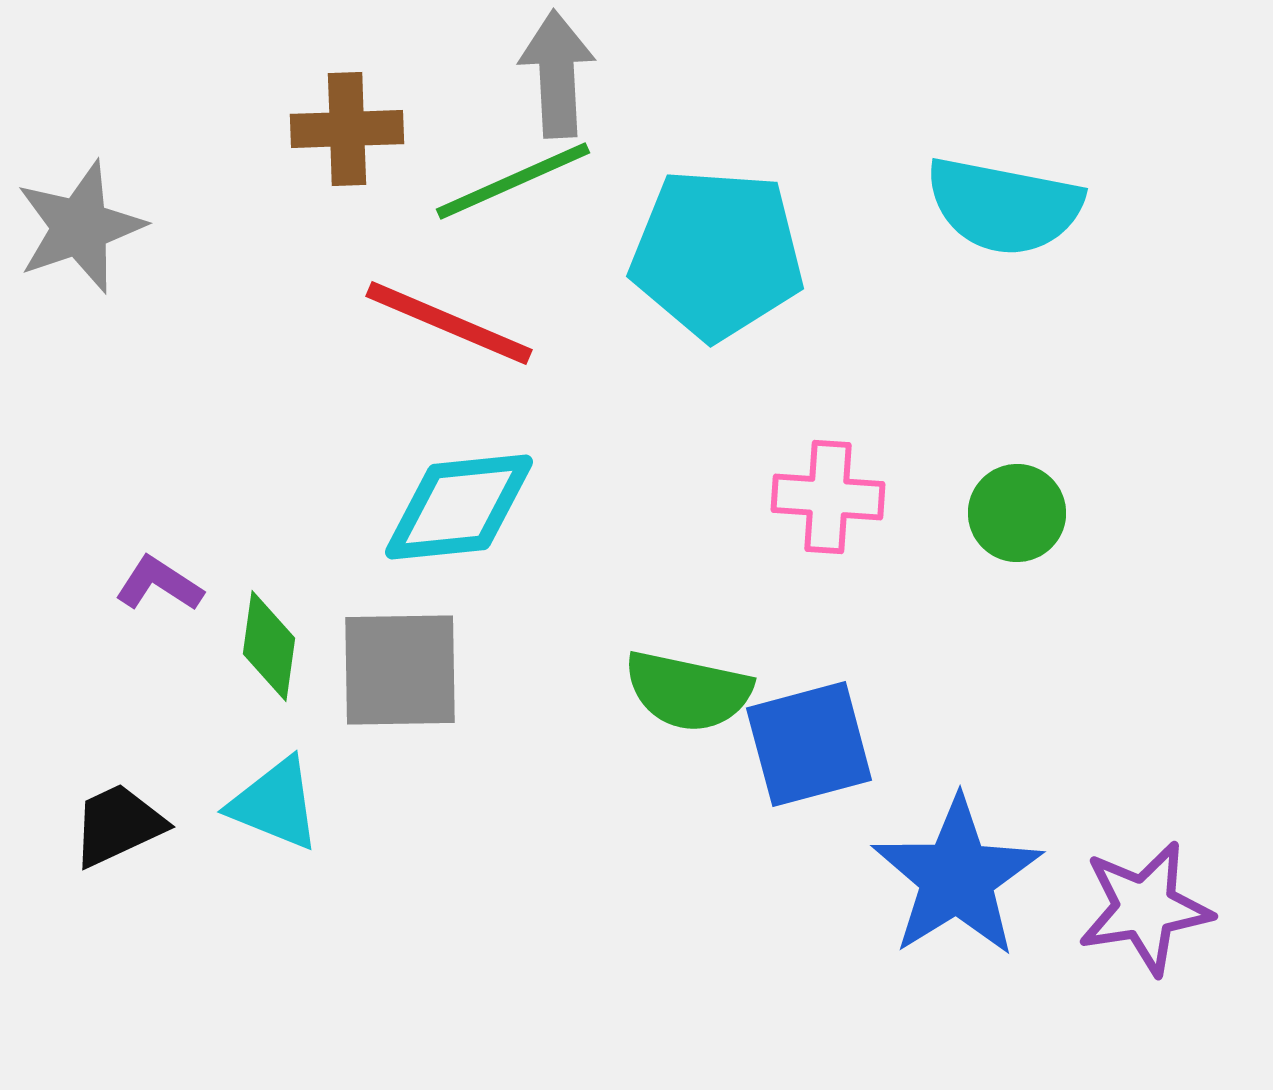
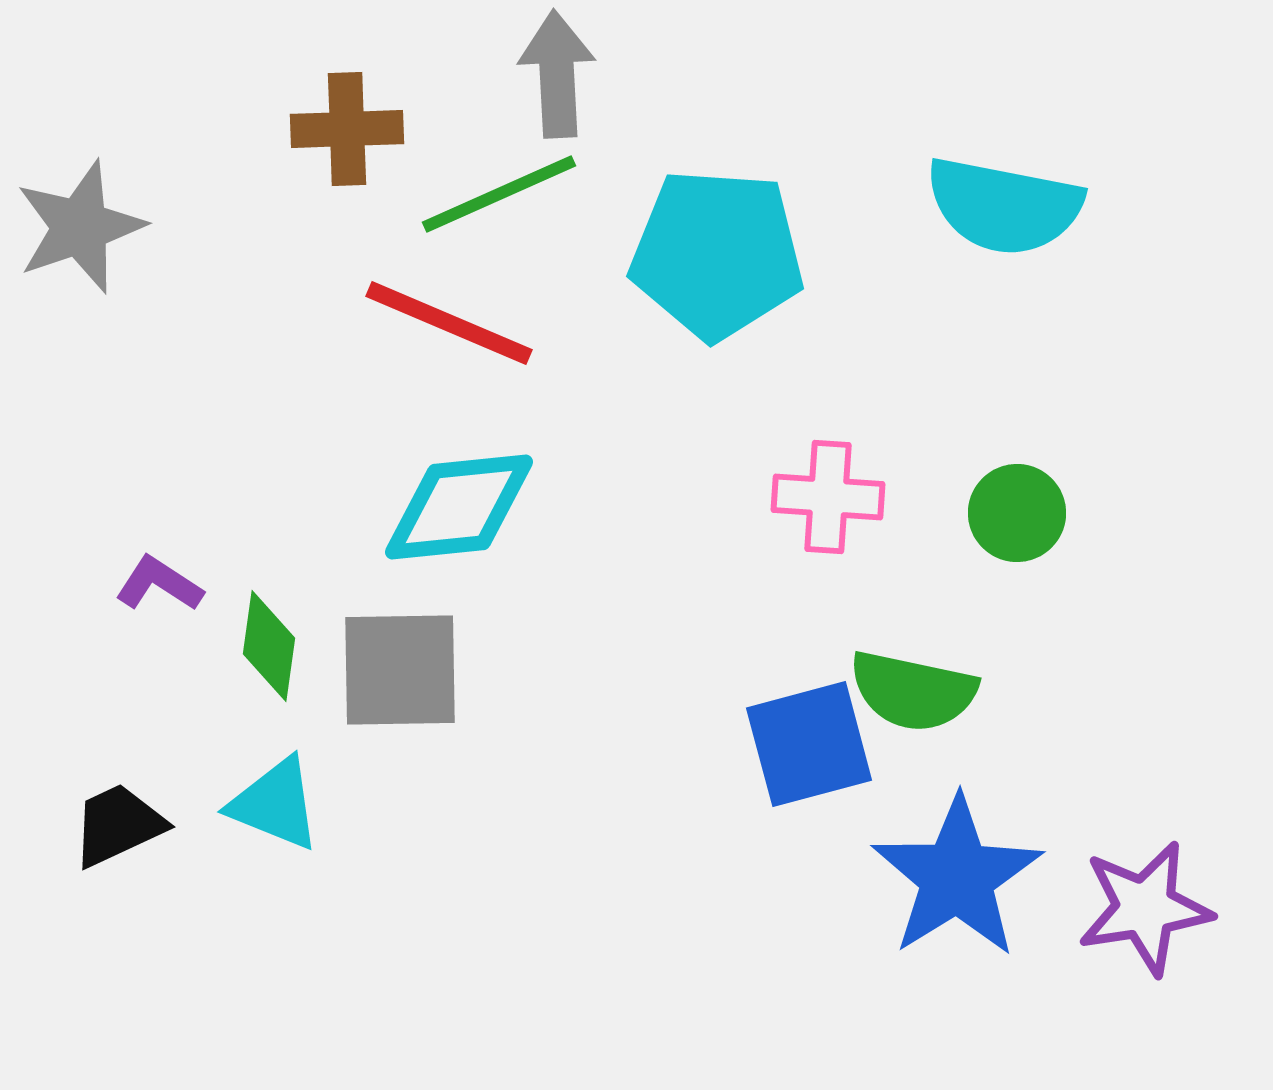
green line: moved 14 px left, 13 px down
green semicircle: moved 225 px right
